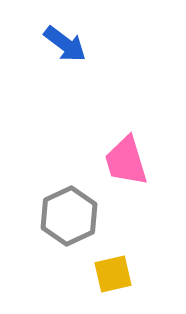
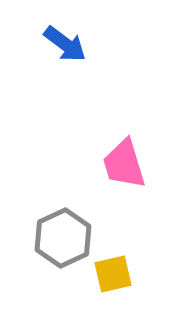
pink trapezoid: moved 2 px left, 3 px down
gray hexagon: moved 6 px left, 22 px down
